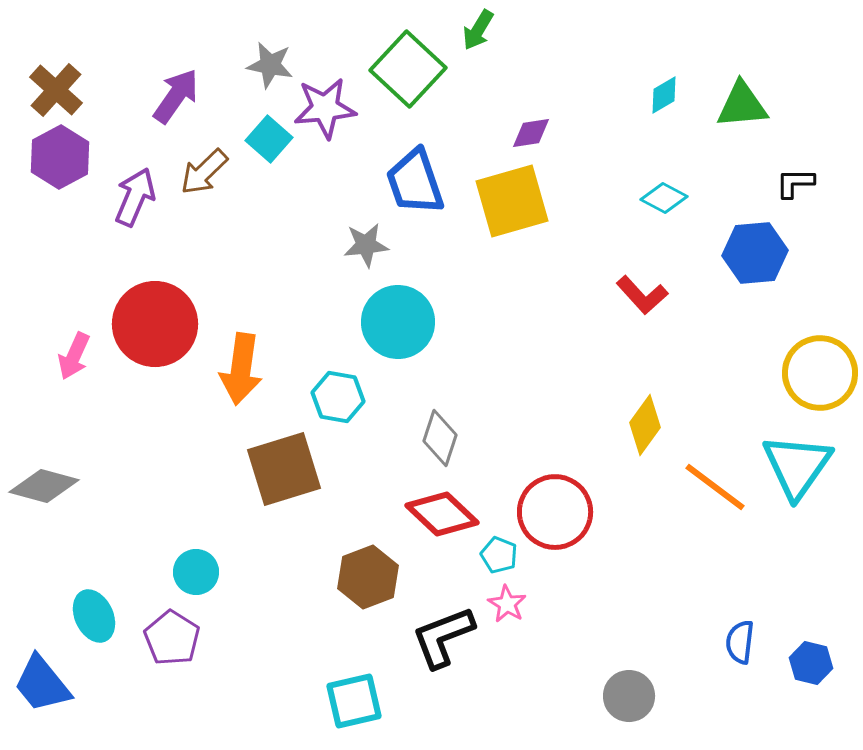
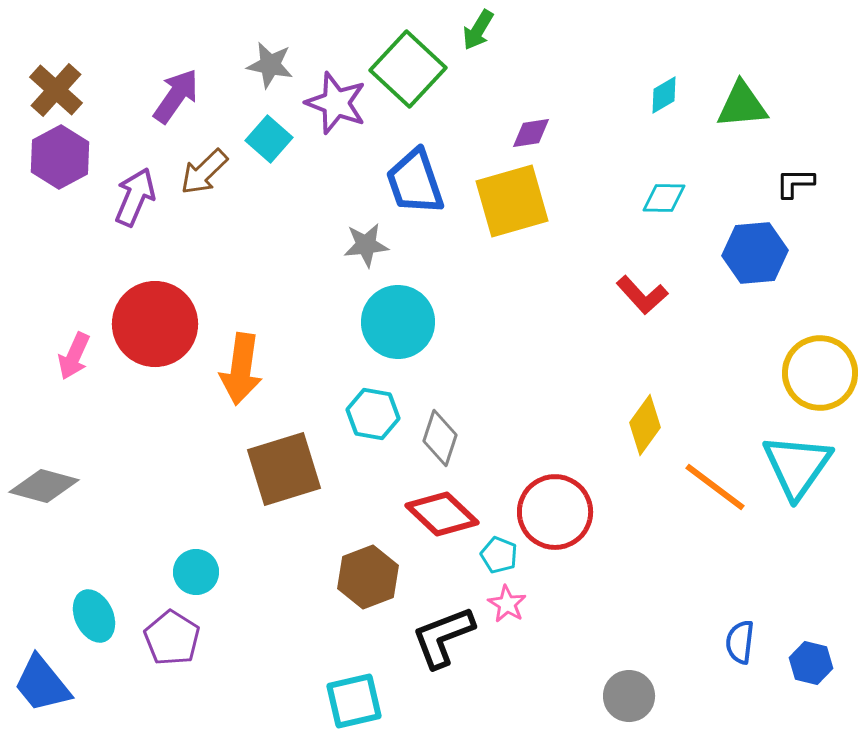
purple star at (325, 108): moved 11 px right, 5 px up; rotated 26 degrees clockwise
cyan diamond at (664, 198): rotated 27 degrees counterclockwise
cyan hexagon at (338, 397): moved 35 px right, 17 px down
